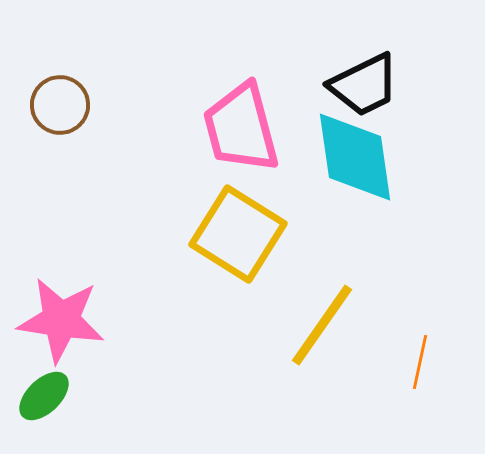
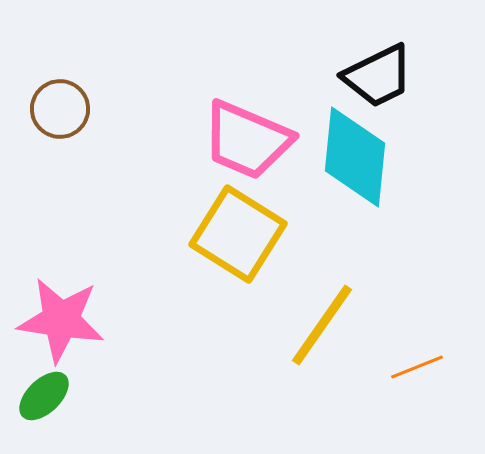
black trapezoid: moved 14 px right, 9 px up
brown circle: moved 4 px down
pink trapezoid: moved 6 px right, 12 px down; rotated 52 degrees counterclockwise
cyan diamond: rotated 14 degrees clockwise
orange line: moved 3 px left, 5 px down; rotated 56 degrees clockwise
